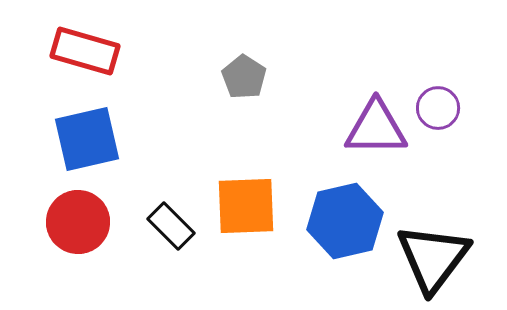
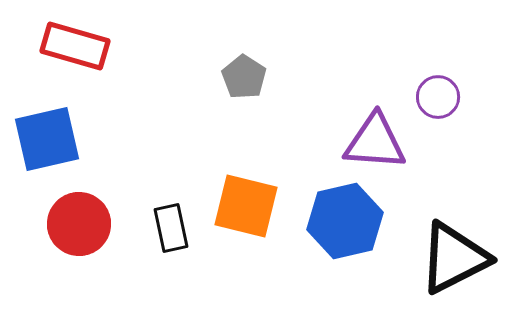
red rectangle: moved 10 px left, 5 px up
purple circle: moved 11 px up
purple triangle: moved 1 px left, 14 px down; rotated 4 degrees clockwise
blue square: moved 40 px left
orange square: rotated 16 degrees clockwise
red circle: moved 1 px right, 2 px down
black rectangle: moved 2 px down; rotated 33 degrees clockwise
black triangle: moved 21 px right; rotated 26 degrees clockwise
